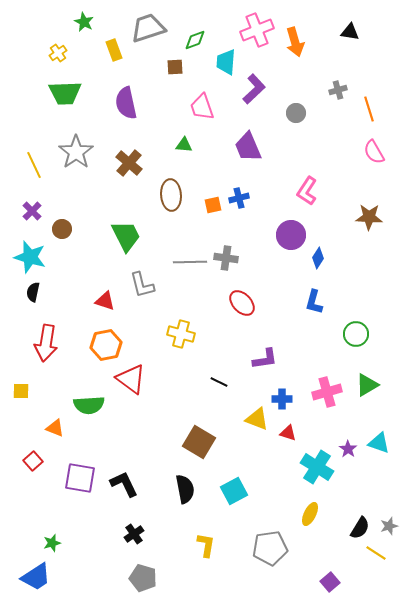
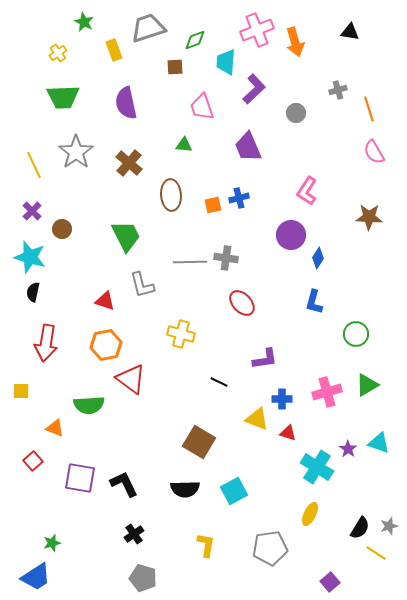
green trapezoid at (65, 93): moved 2 px left, 4 px down
black semicircle at (185, 489): rotated 100 degrees clockwise
